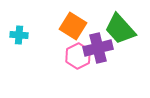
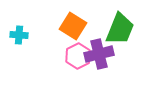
green trapezoid: rotated 116 degrees counterclockwise
purple cross: moved 1 px right, 6 px down
